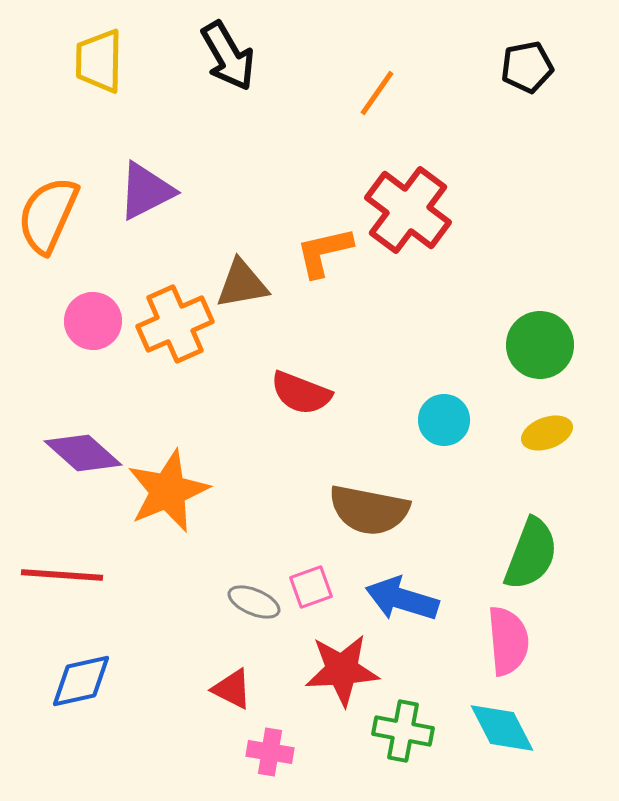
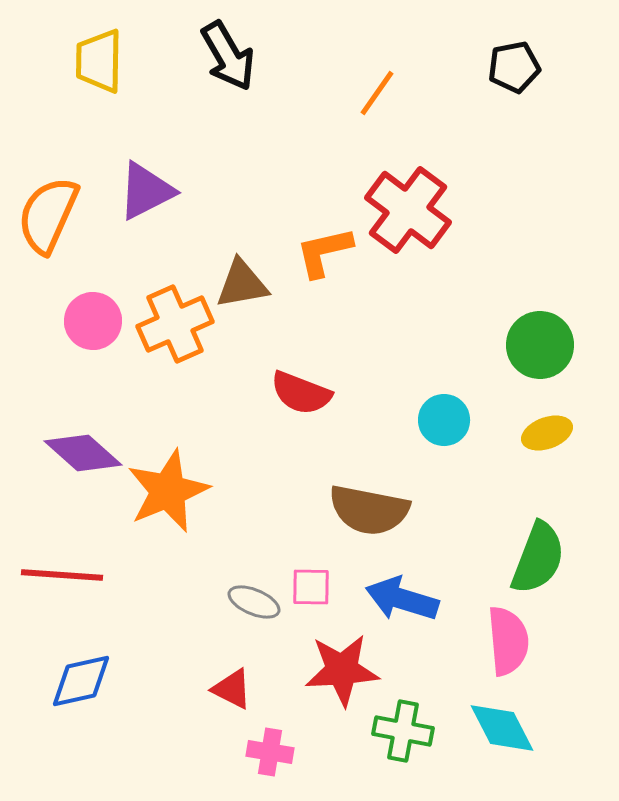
black pentagon: moved 13 px left
green semicircle: moved 7 px right, 4 px down
pink square: rotated 21 degrees clockwise
